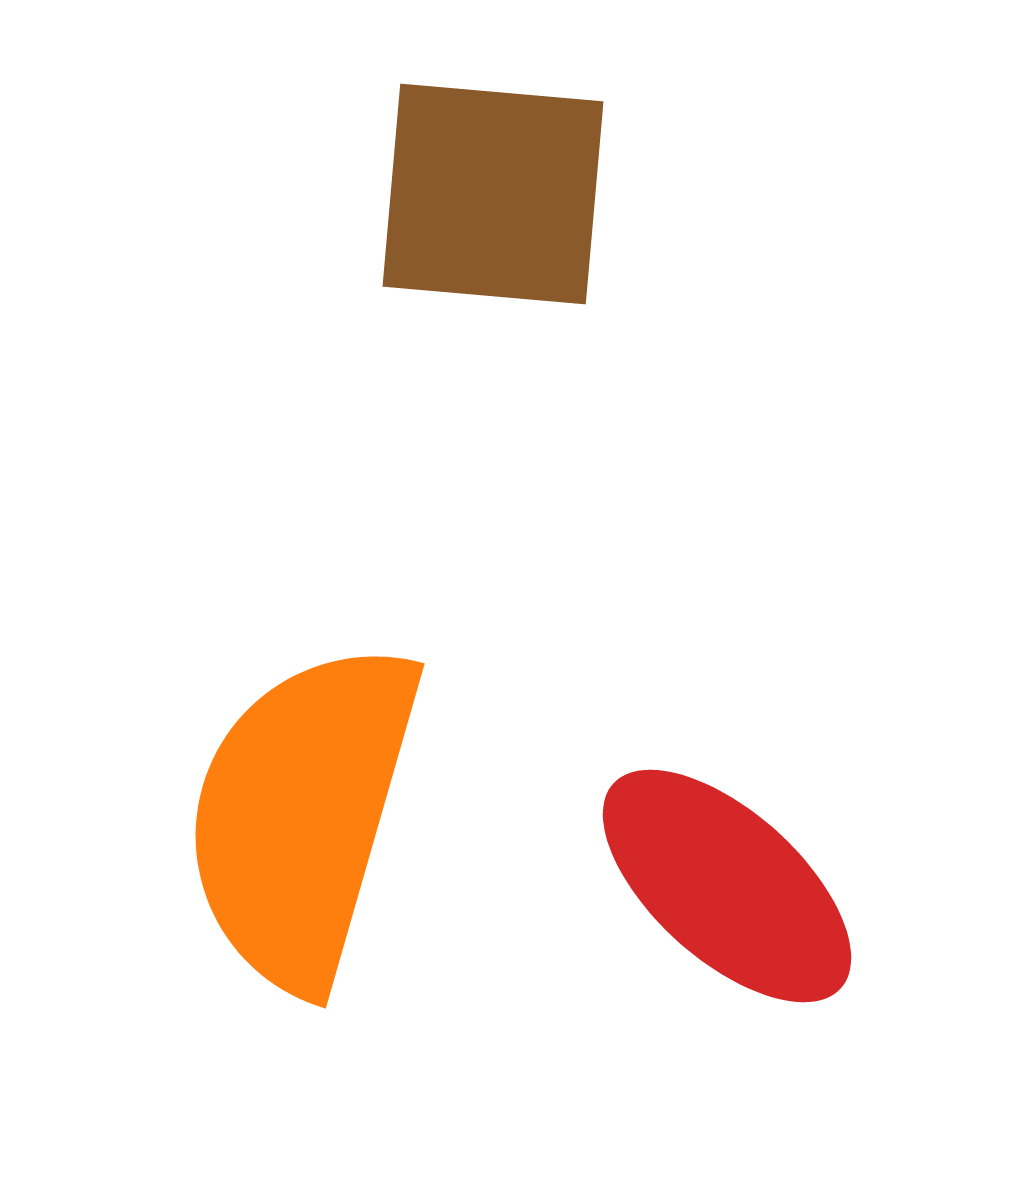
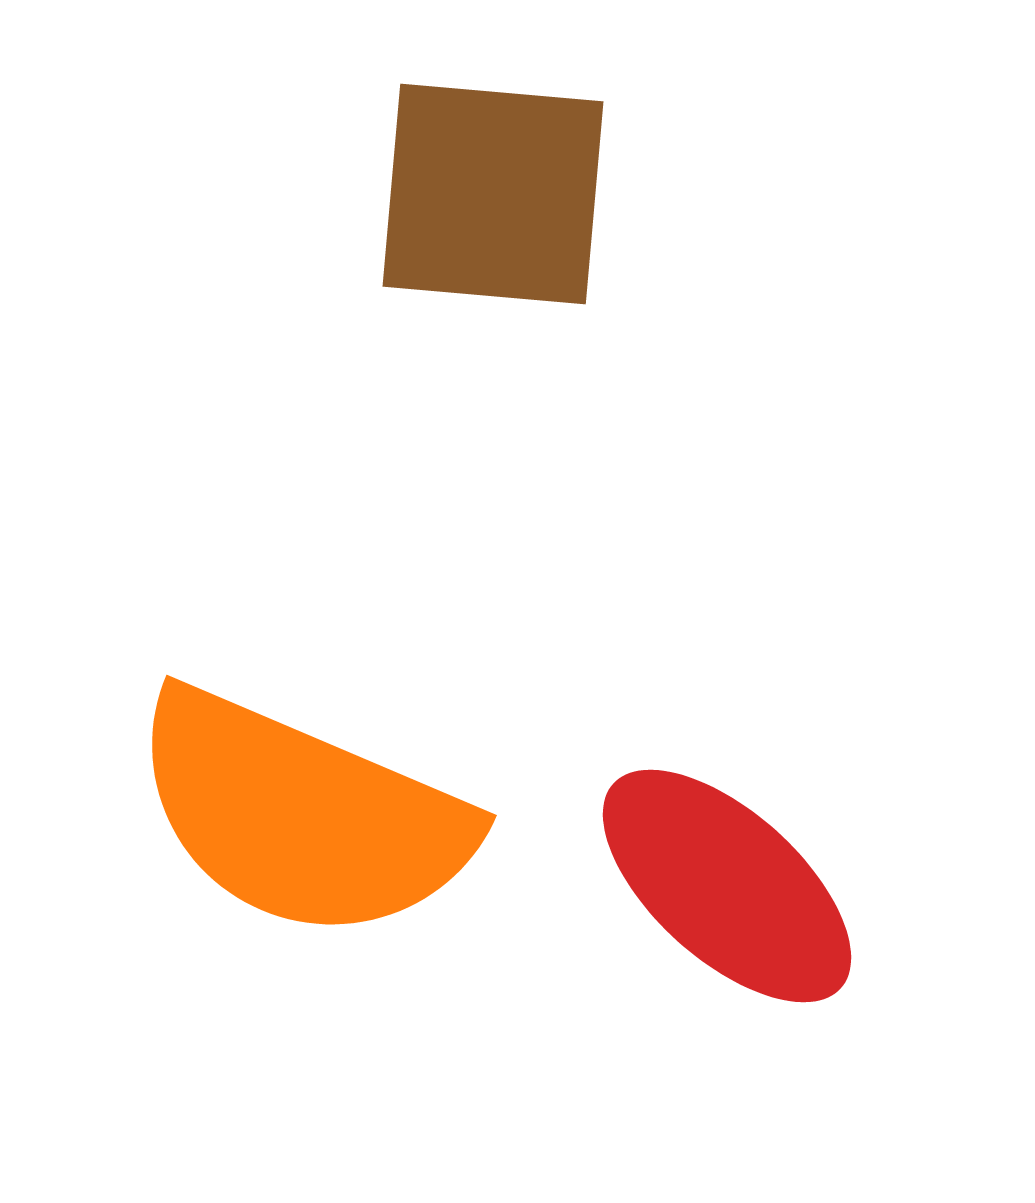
orange semicircle: rotated 83 degrees counterclockwise
